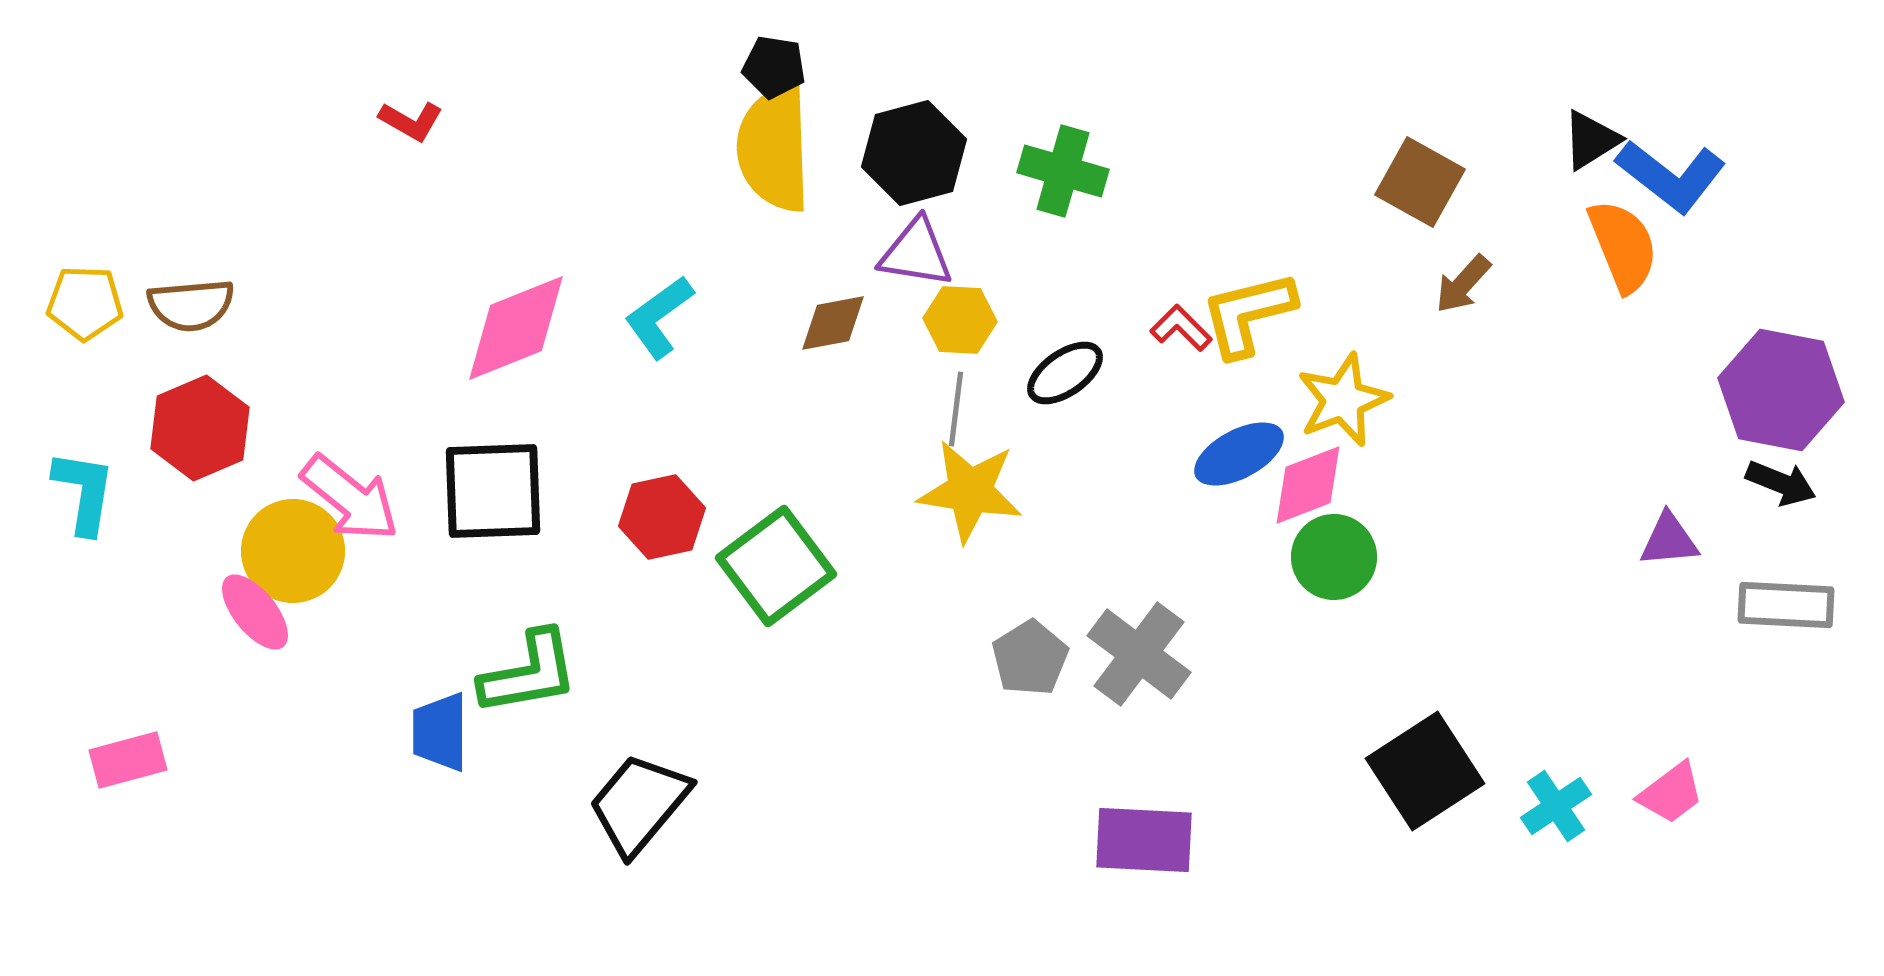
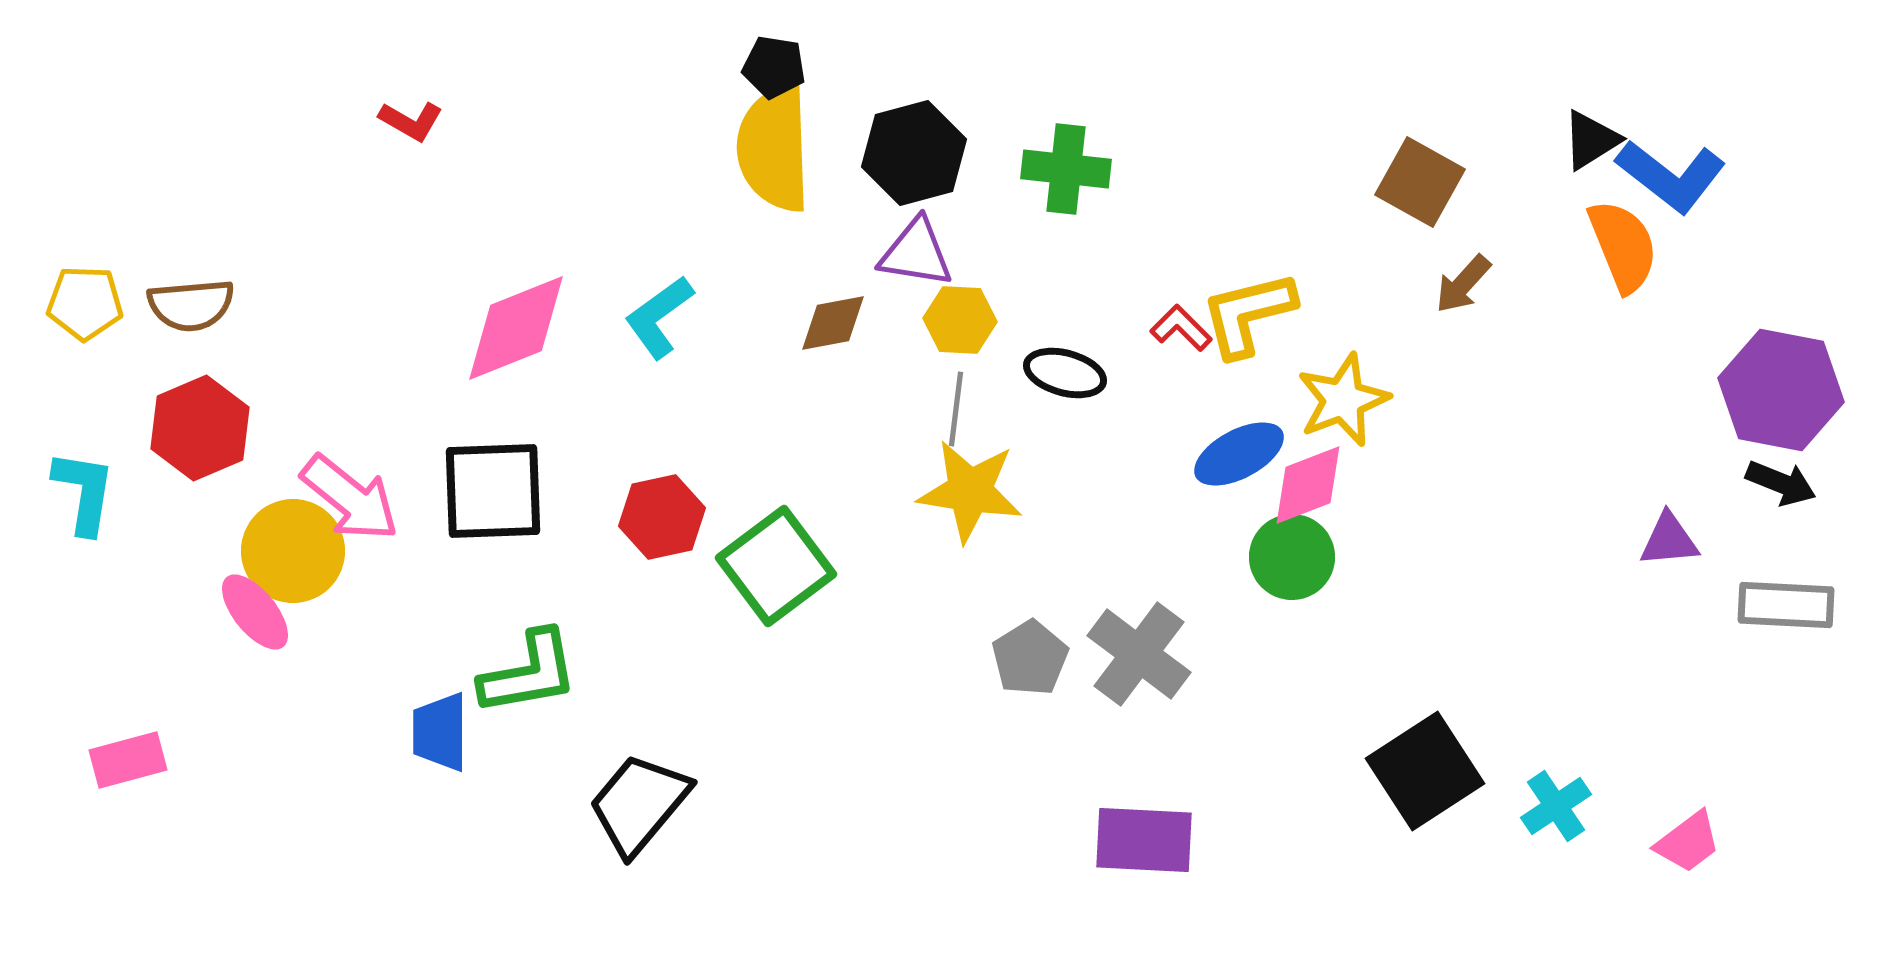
green cross at (1063, 171): moved 3 px right, 2 px up; rotated 10 degrees counterclockwise
black ellipse at (1065, 373): rotated 50 degrees clockwise
green circle at (1334, 557): moved 42 px left
pink trapezoid at (1671, 793): moved 17 px right, 49 px down
